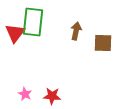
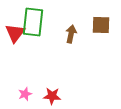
brown arrow: moved 5 px left, 3 px down
brown square: moved 2 px left, 18 px up
pink star: rotated 24 degrees clockwise
